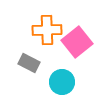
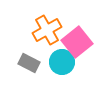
orange cross: rotated 28 degrees counterclockwise
cyan circle: moved 20 px up
